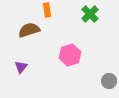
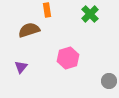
pink hexagon: moved 2 px left, 3 px down
